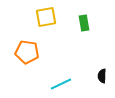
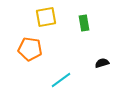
orange pentagon: moved 3 px right, 3 px up
black semicircle: moved 13 px up; rotated 72 degrees clockwise
cyan line: moved 4 px up; rotated 10 degrees counterclockwise
